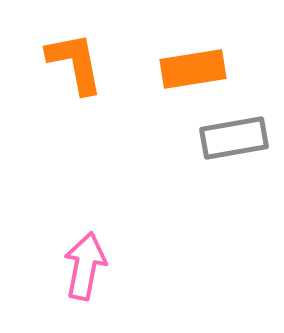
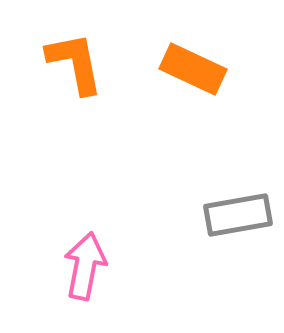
orange rectangle: rotated 34 degrees clockwise
gray rectangle: moved 4 px right, 77 px down
